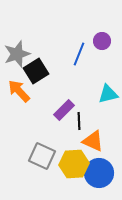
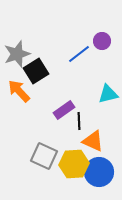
blue line: rotated 30 degrees clockwise
purple rectangle: rotated 10 degrees clockwise
gray square: moved 2 px right
blue circle: moved 1 px up
